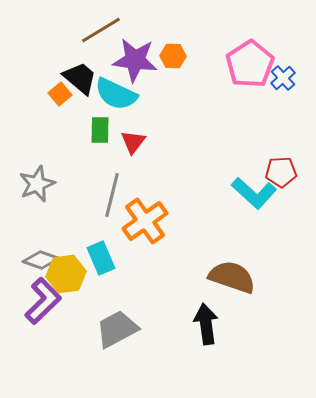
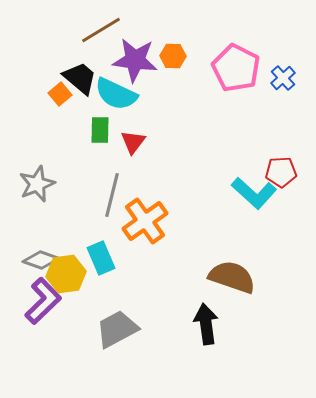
pink pentagon: moved 14 px left, 4 px down; rotated 12 degrees counterclockwise
